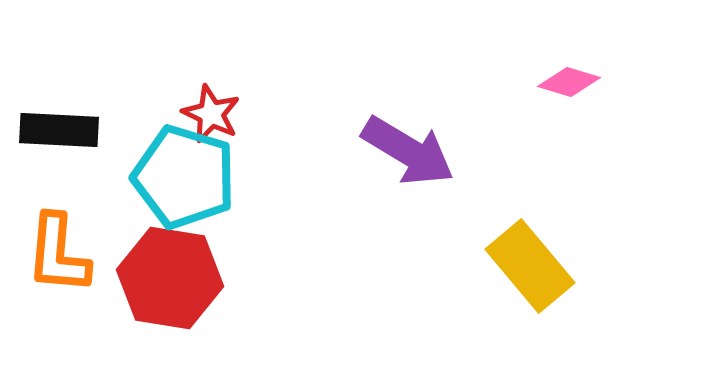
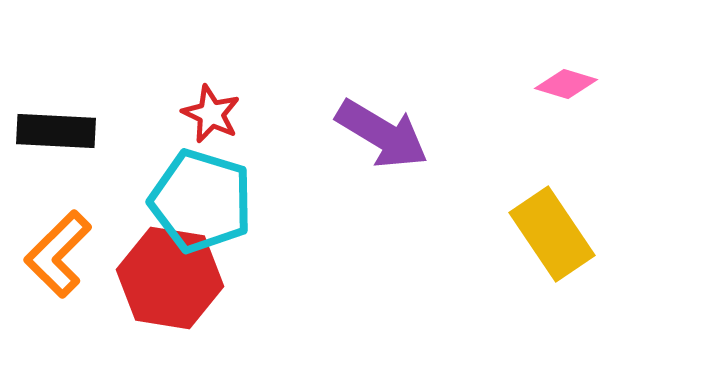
pink diamond: moved 3 px left, 2 px down
black rectangle: moved 3 px left, 1 px down
purple arrow: moved 26 px left, 17 px up
cyan pentagon: moved 17 px right, 24 px down
orange L-shape: rotated 40 degrees clockwise
yellow rectangle: moved 22 px right, 32 px up; rotated 6 degrees clockwise
